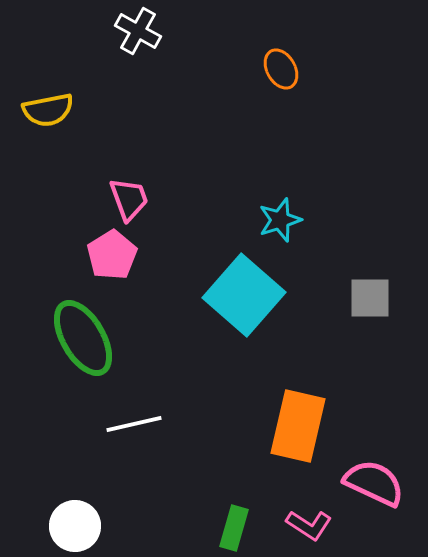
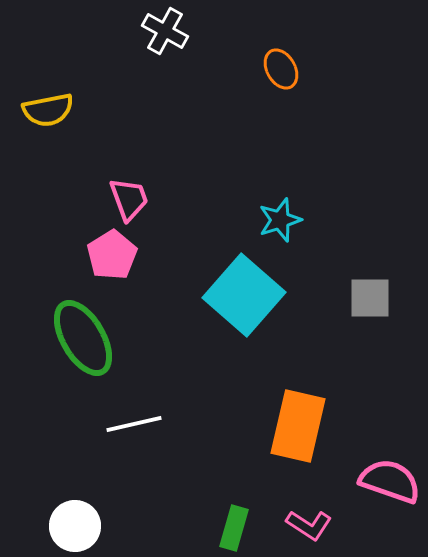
white cross: moved 27 px right
pink semicircle: moved 16 px right, 2 px up; rotated 6 degrees counterclockwise
